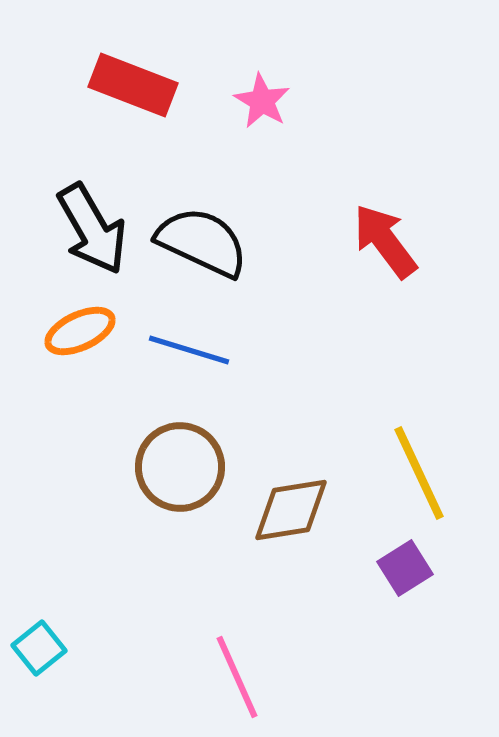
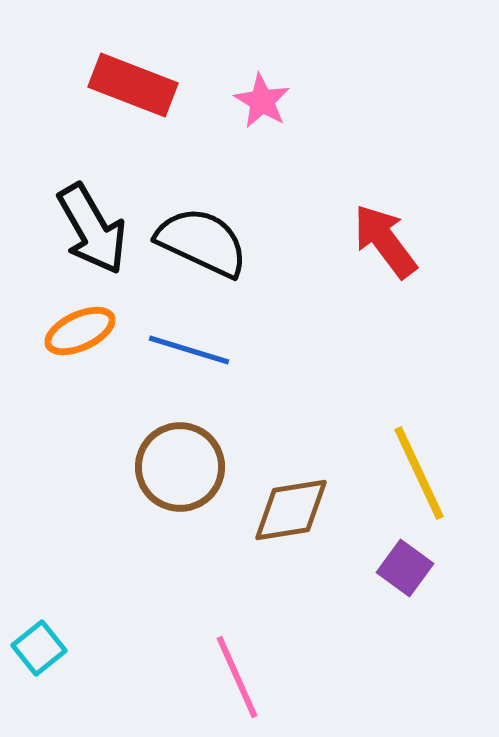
purple square: rotated 22 degrees counterclockwise
